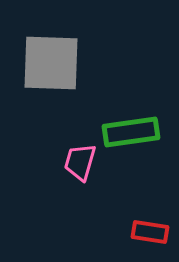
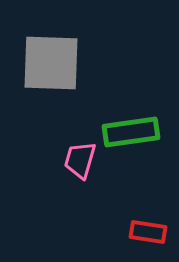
pink trapezoid: moved 2 px up
red rectangle: moved 2 px left
